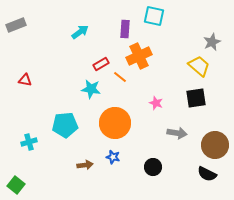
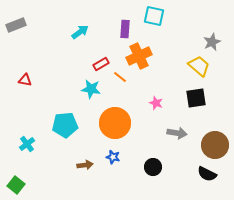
cyan cross: moved 2 px left, 2 px down; rotated 21 degrees counterclockwise
